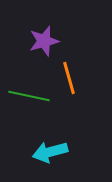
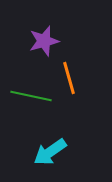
green line: moved 2 px right
cyan arrow: rotated 20 degrees counterclockwise
